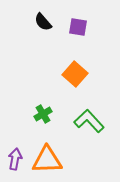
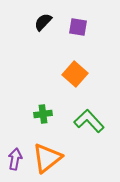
black semicircle: rotated 84 degrees clockwise
green cross: rotated 24 degrees clockwise
orange triangle: moved 2 px up; rotated 36 degrees counterclockwise
